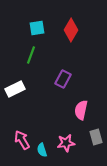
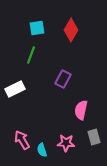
gray rectangle: moved 2 px left
pink star: rotated 12 degrees clockwise
